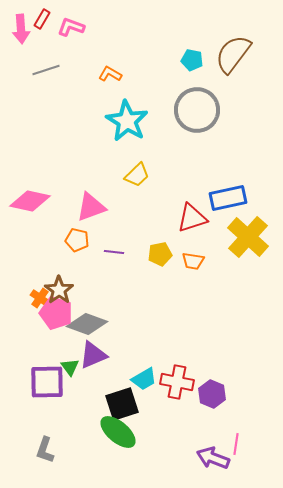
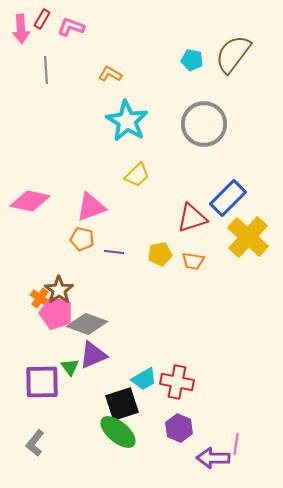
gray line: rotated 76 degrees counterclockwise
gray circle: moved 7 px right, 14 px down
blue rectangle: rotated 33 degrees counterclockwise
orange pentagon: moved 5 px right, 1 px up
purple square: moved 5 px left
purple hexagon: moved 33 px left, 34 px down
gray L-shape: moved 10 px left, 7 px up; rotated 20 degrees clockwise
purple arrow: rotated 20 degrees counterclockwise
